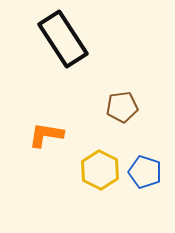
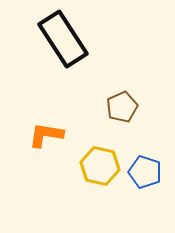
brown pentagon: rotated 16 degrees counterclockwise
yellow hexagon: moved 4 px up; rotated 15 degrees counterclockwise
